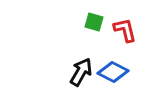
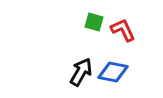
red L-shape: moved 2 px left; rotated 12 degrees counterclockwise
blue diamond: rotated 16 degrees counterclockwise
